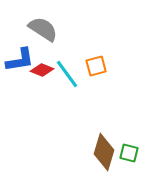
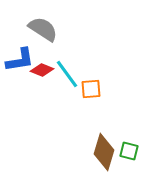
orange square: moved 5 px left, 23 px down; rotated 10 degrees clockwise
green square: moved 2 px up
